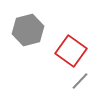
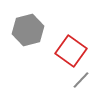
gray line: moved 1 px right, 1 px up
